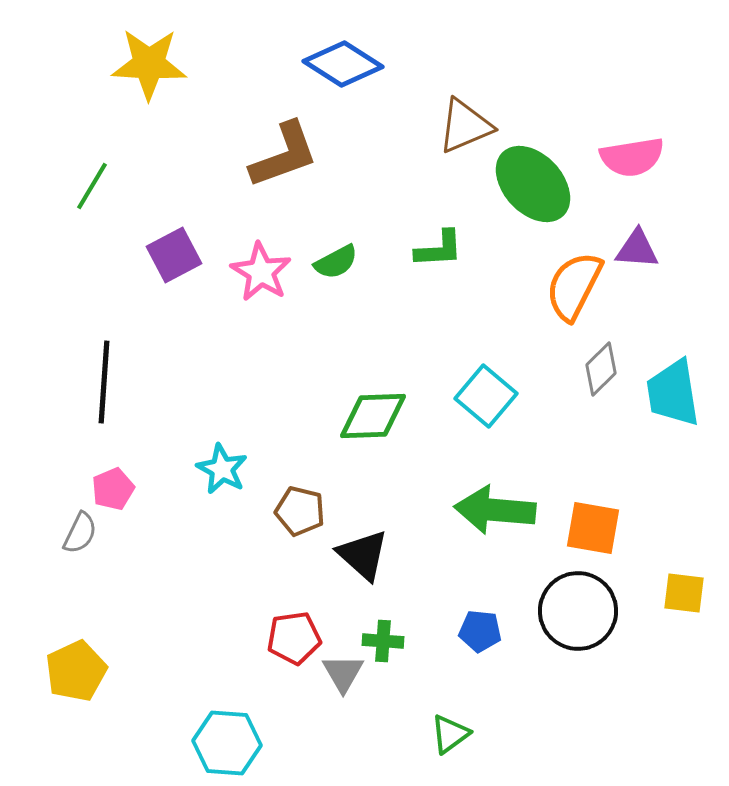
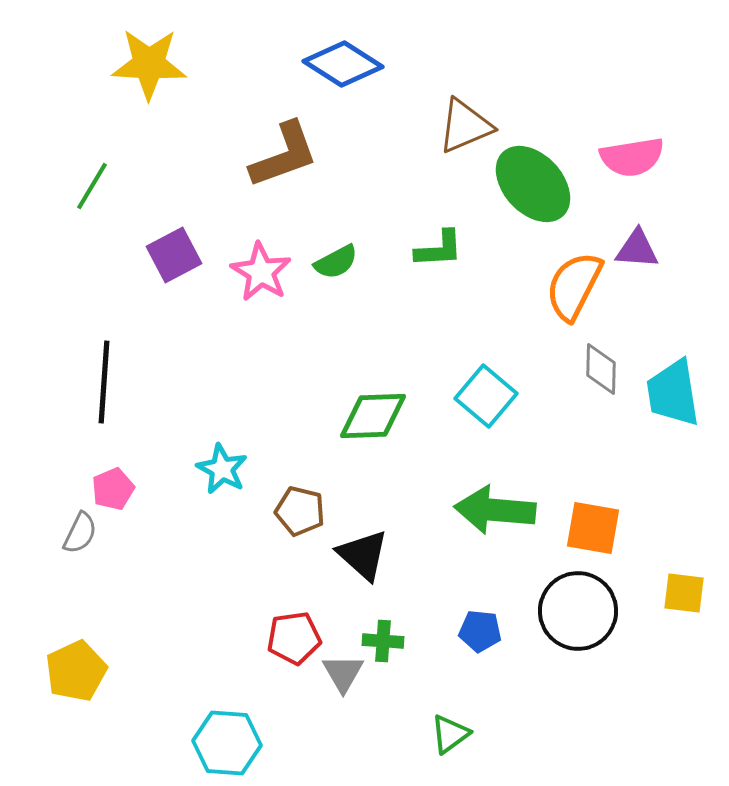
gray diamond: rotated 44 degrees counterclockwise
